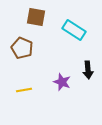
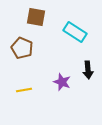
cyan rectangle: moved 1 px right, 2 px down
